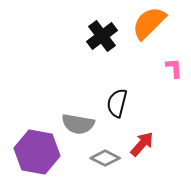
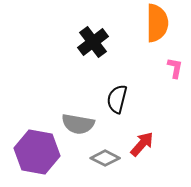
orange semicircle: moved 8 px right; rotated 135 degrees clockwise
black cross: moved 9 px left, 6 px down
pink L-shape: moved 1 px right; rotated 15 degrees clockwise
black semicircle: moved 4 px up
